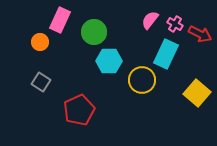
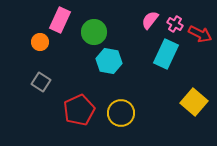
cyan hexagon: rotated 10 degrees clockwise
yellow circle: moved 21 px left, 33 px down
yellow square: moved 3 px left, 9 px down
